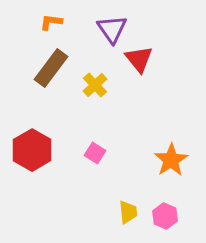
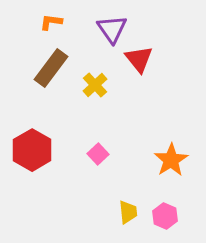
pink square: moved 3 px right, 1 px down; rotated 15 degrees clockwise
